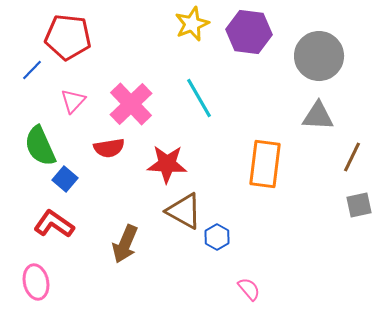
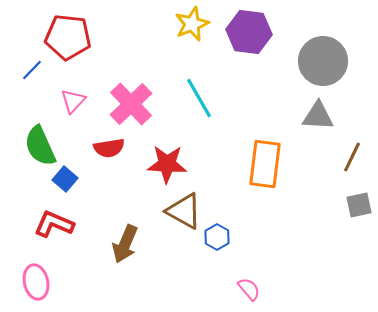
gray circle: moved 4 px right, 5 px down
red L-shape: rotated 12 degrees counterclockwise
